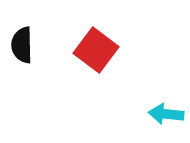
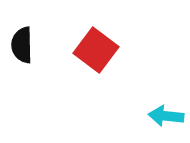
cyan arrow: moved 2 px down
